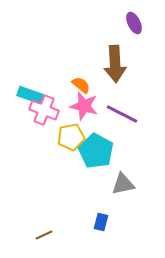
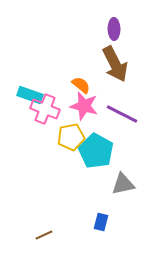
purple ellipse: moved 20 px left, 6 px down; rotated 25 degrees clockwise
brown arrow: rotated 24 degrees counterclockwise
pink cross: moved 1 px right, 1 px up
